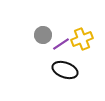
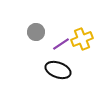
gray circle: moved 7 px left, 3 px up
black ellipse: moved 7 px left
